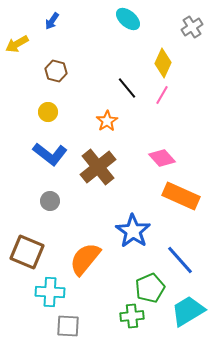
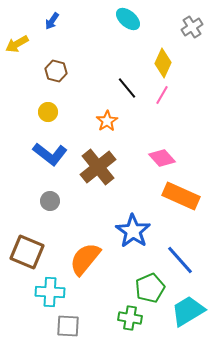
green cross: moved 2 px left, 2 px down; rotated 15 degrees clockwise
